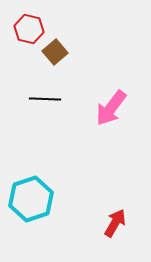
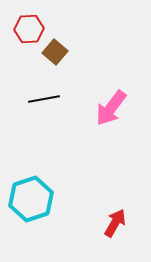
red hexagon: rotated 16 degrees counterclockwise
brown square: rotated 10 degrees counterclockwise
black line: moved 1 px left; rotated 12 degrees counterclockwise
